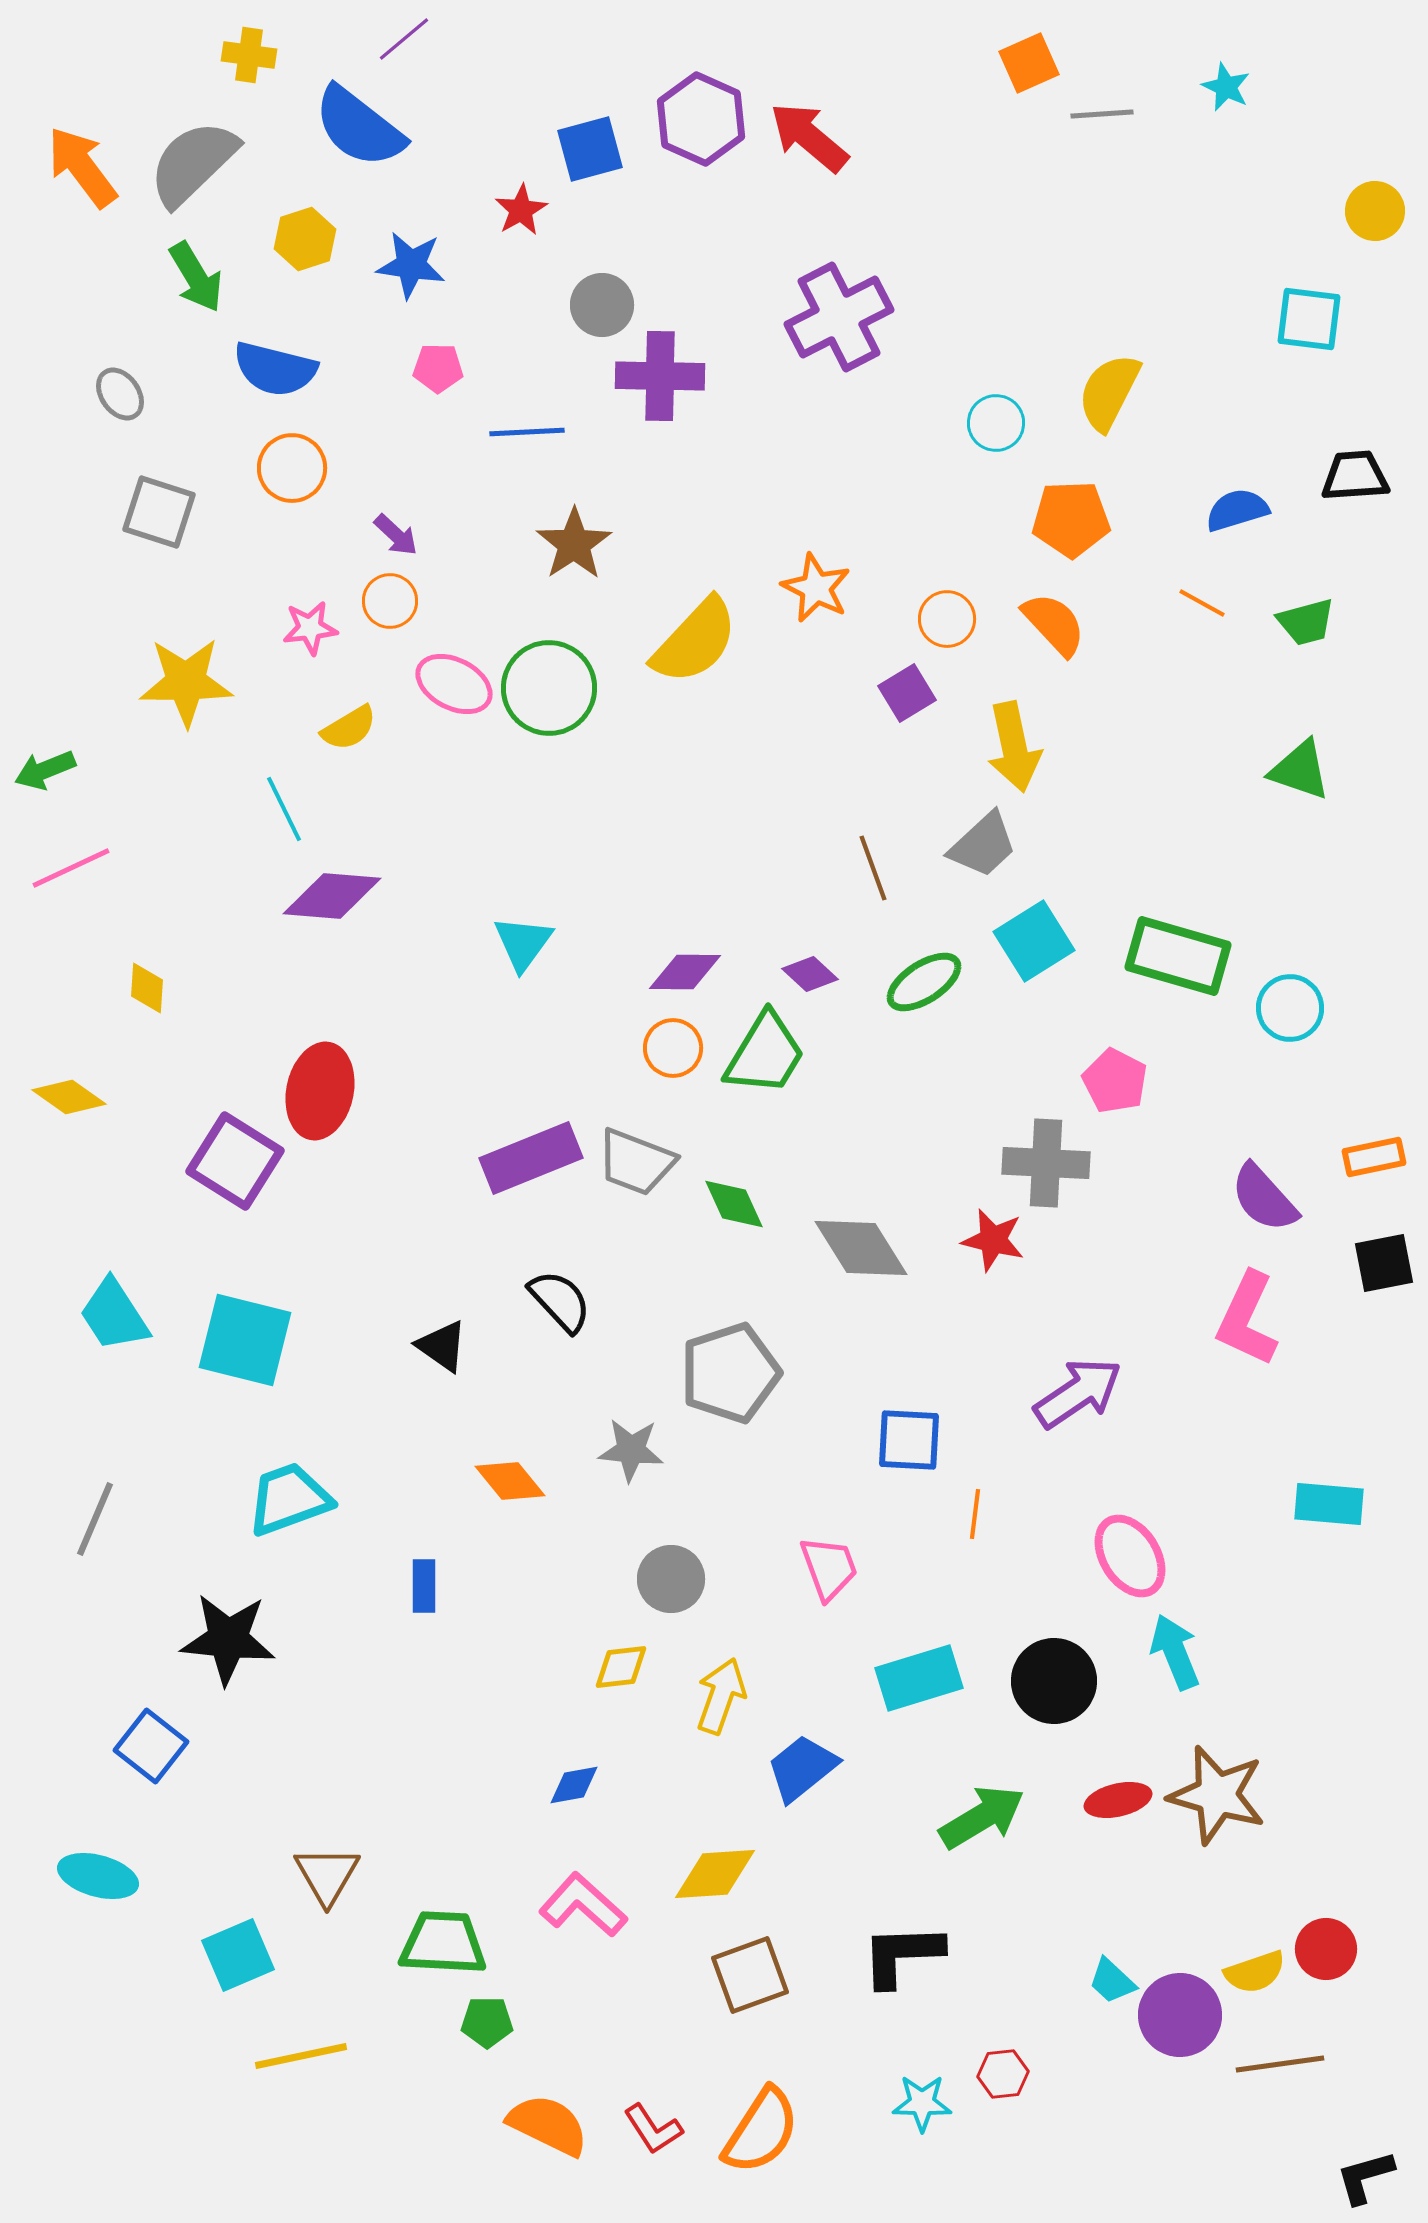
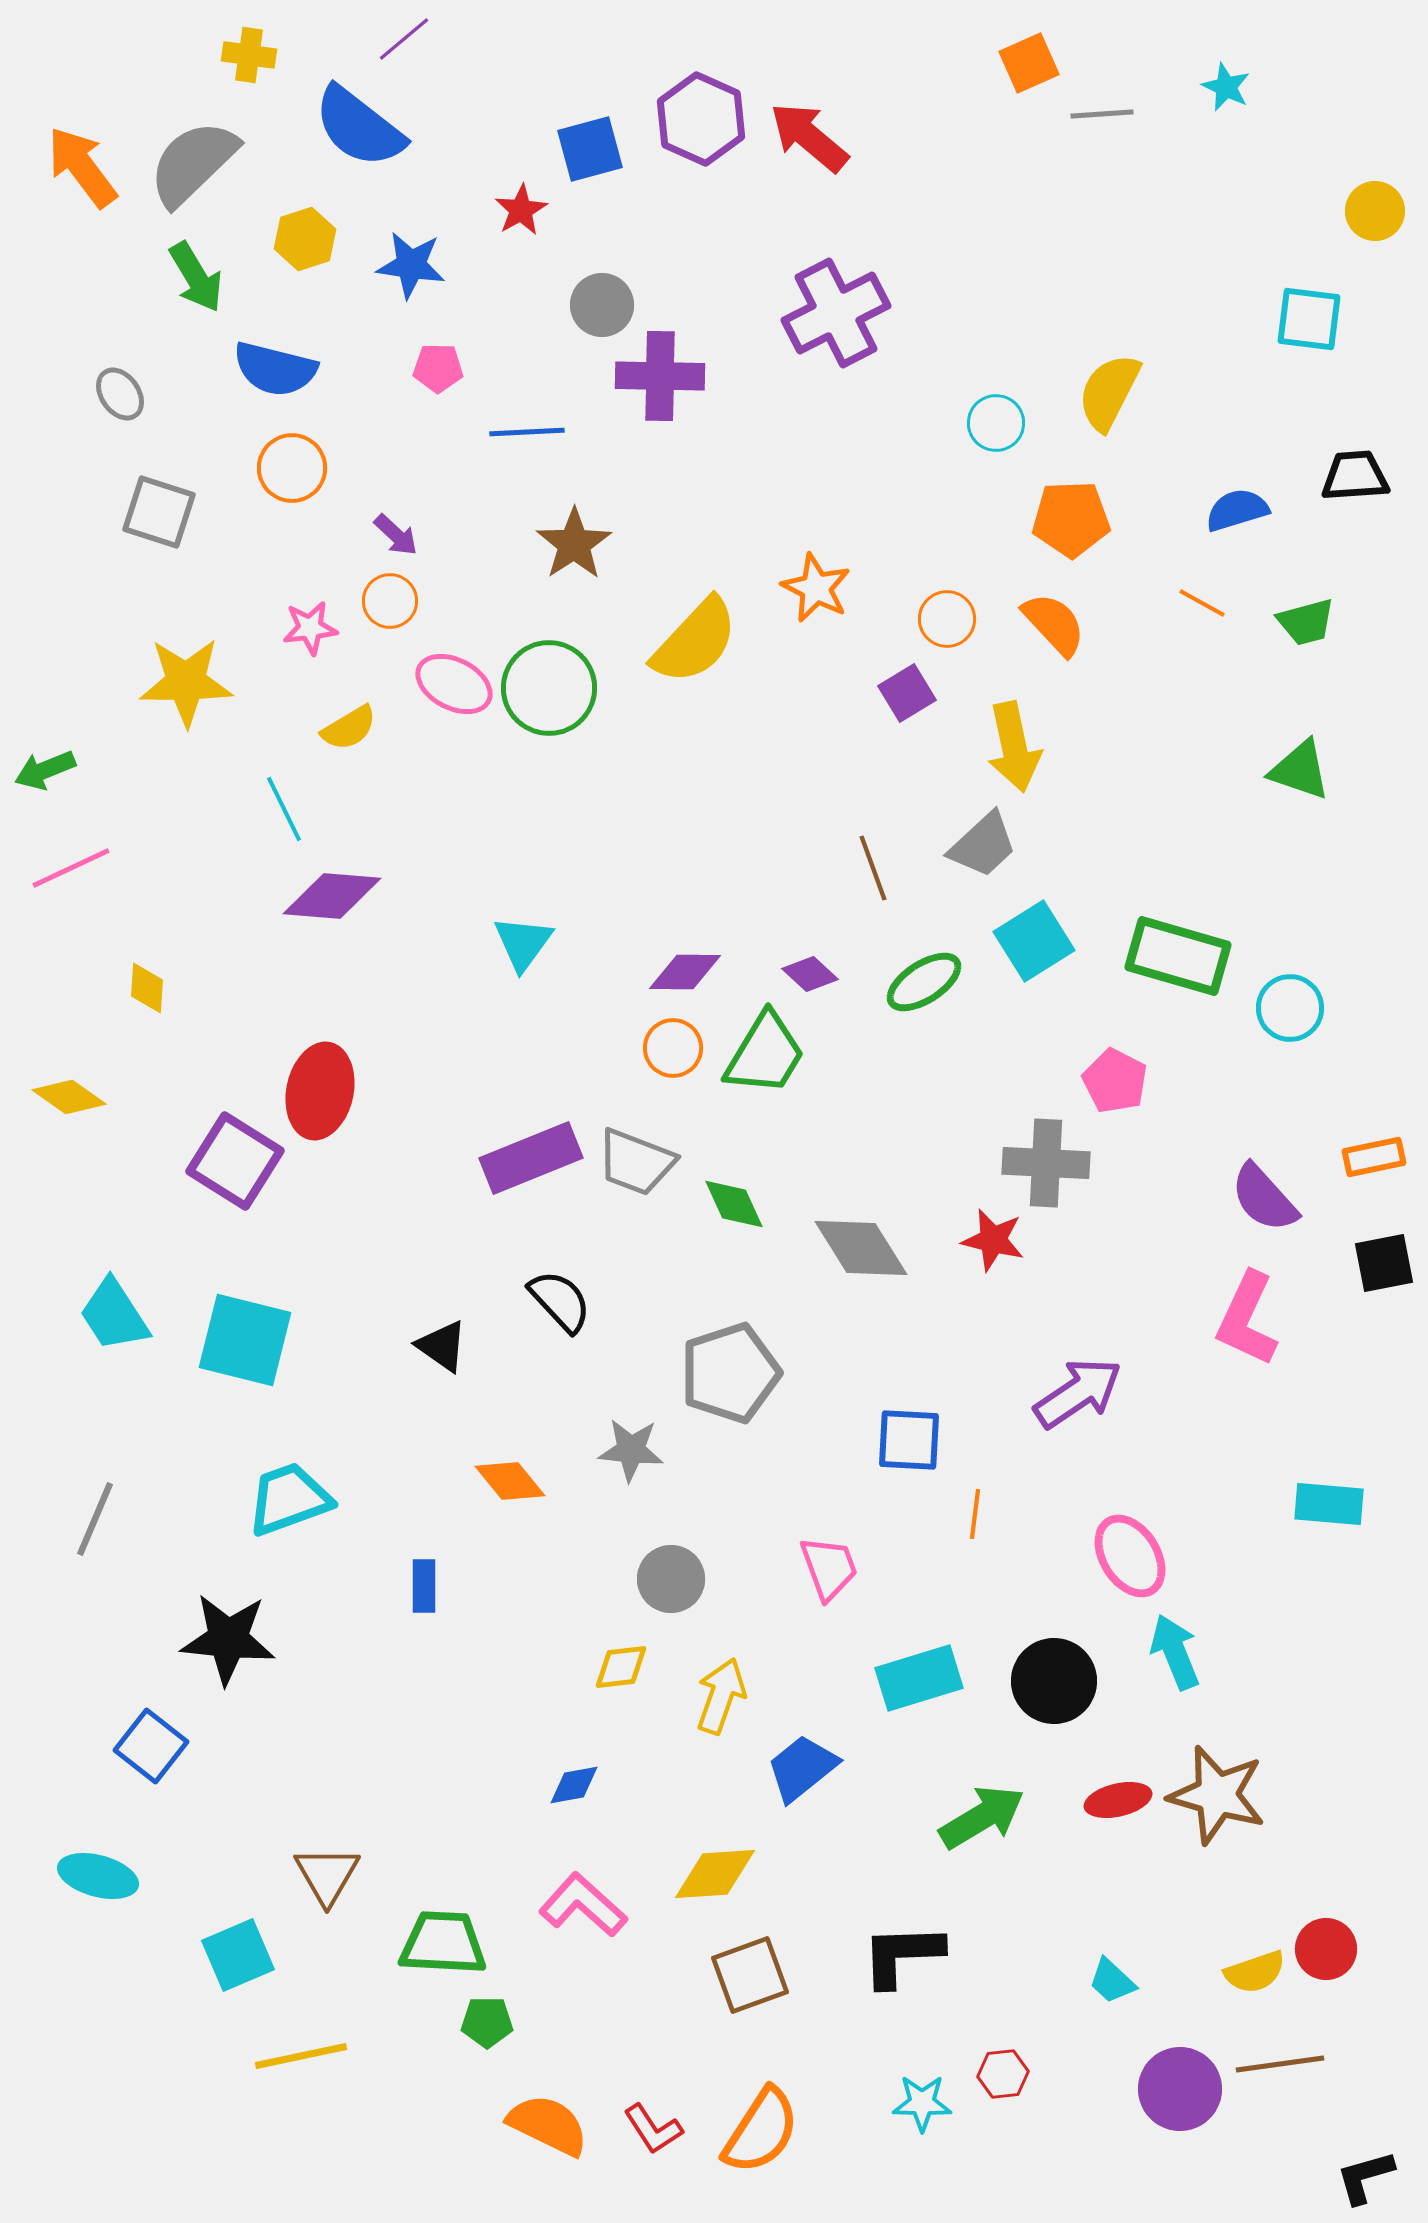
purple cross at (839, 317): moved 3 px left, 4 px up
purple circle at (1180, 2015): moved 74 px down
